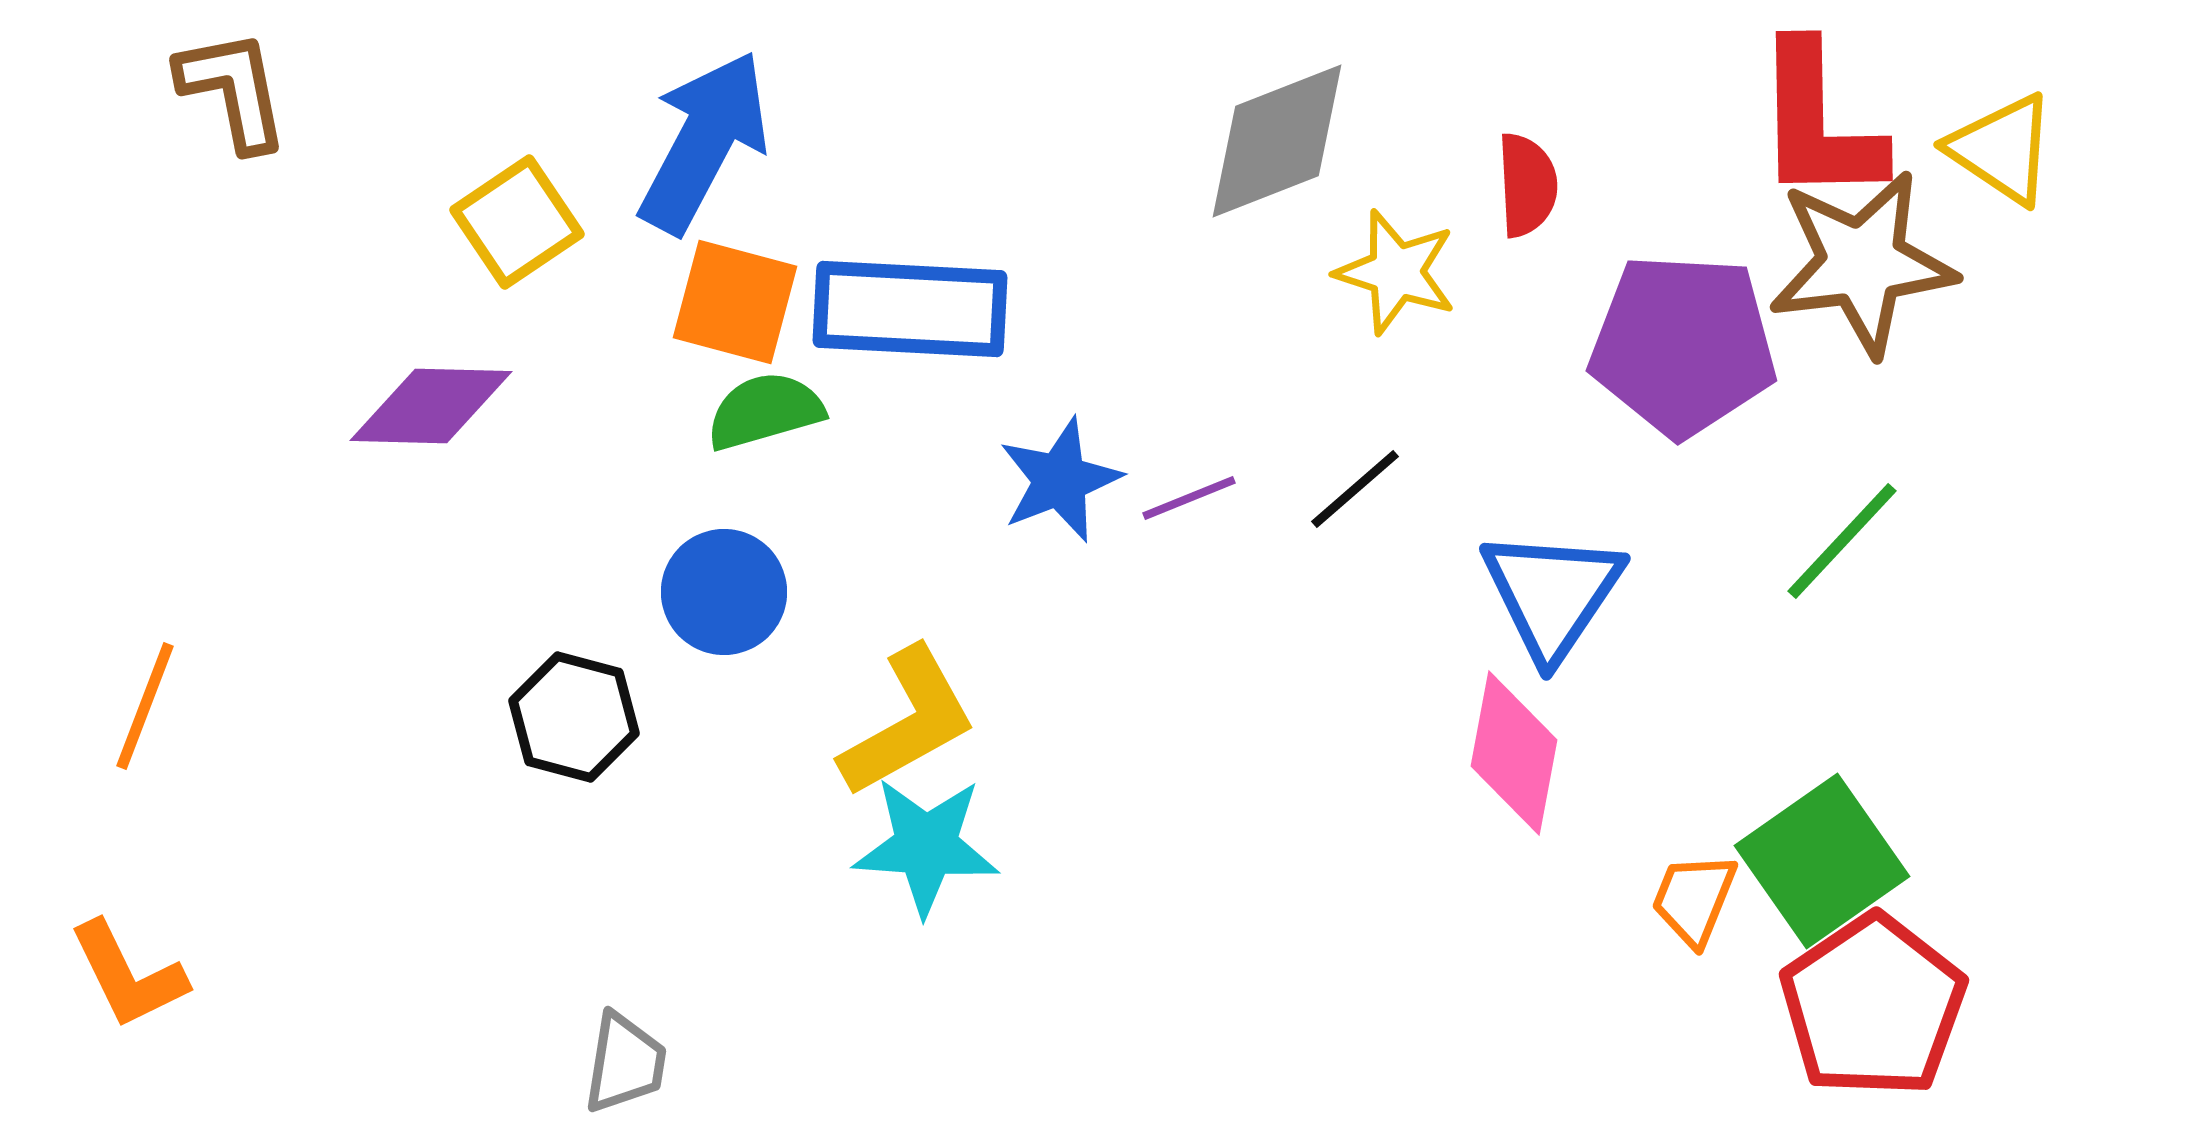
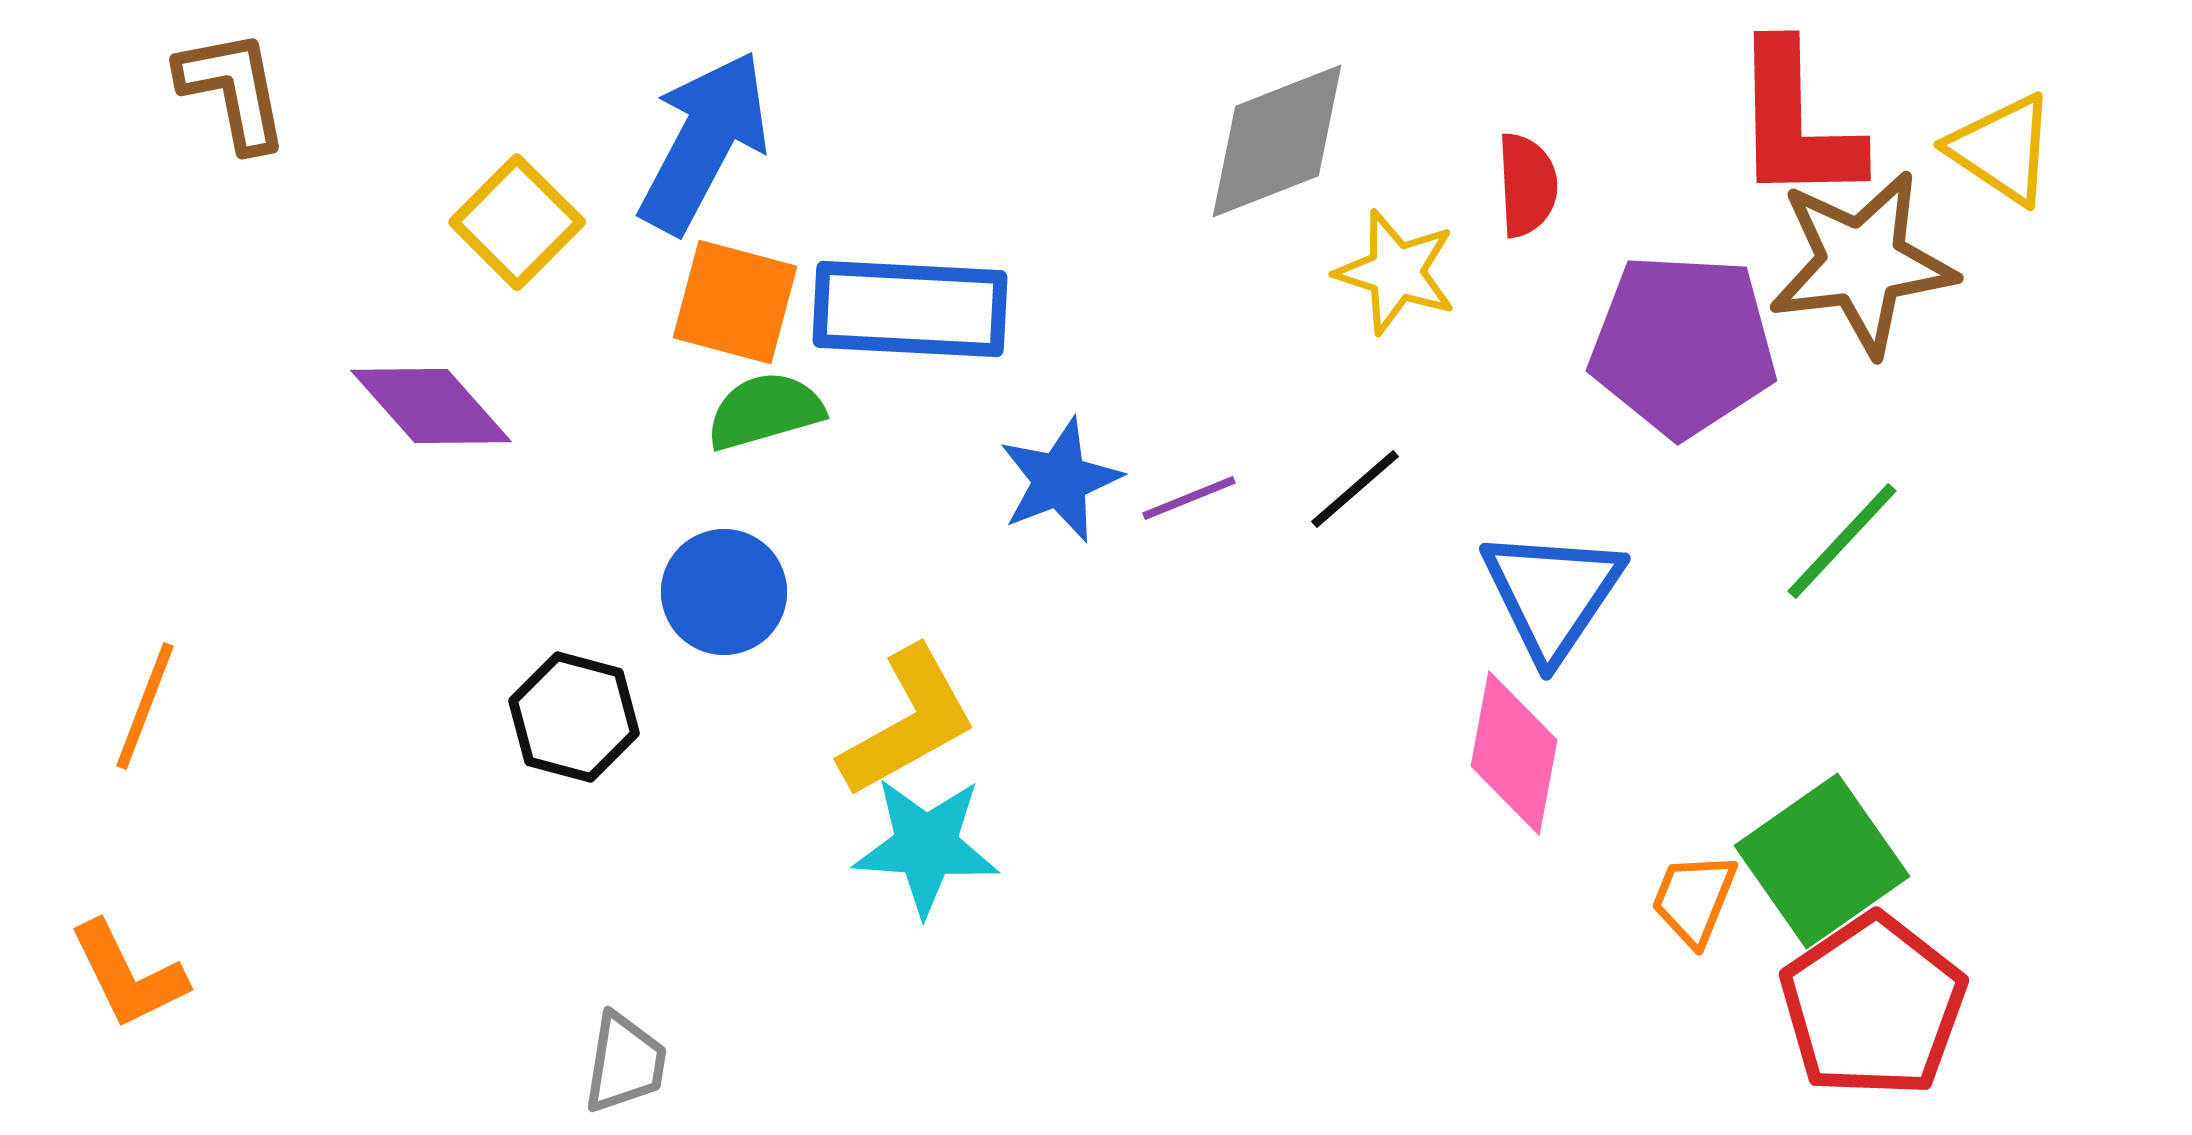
red L-shape: moved 22 px left
yellow square: rotated 11 degrees counterclockwise
purple diamond: rotated 47 degrees clockwise
